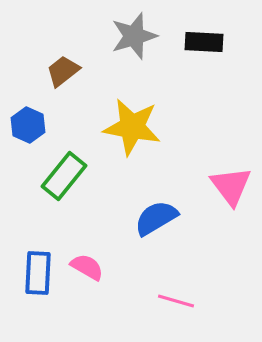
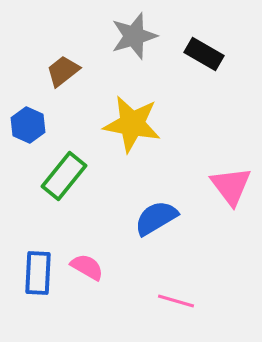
black rectangle: moved 12 px down; rotated 27 degrees clockwise
yellow star: moved 3 px up
